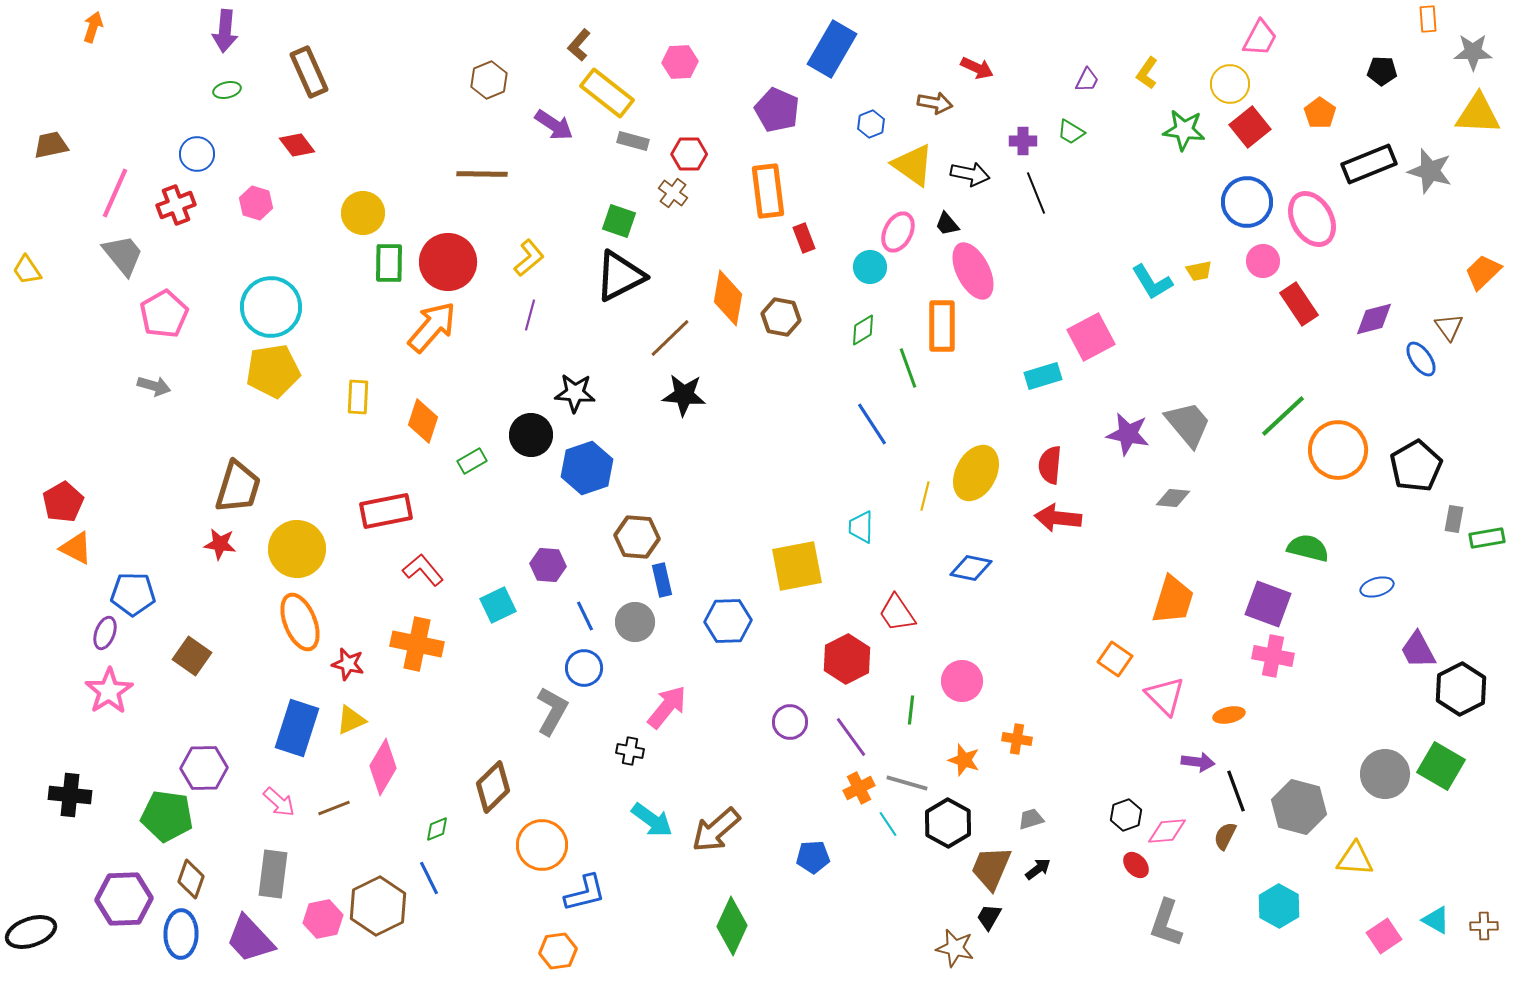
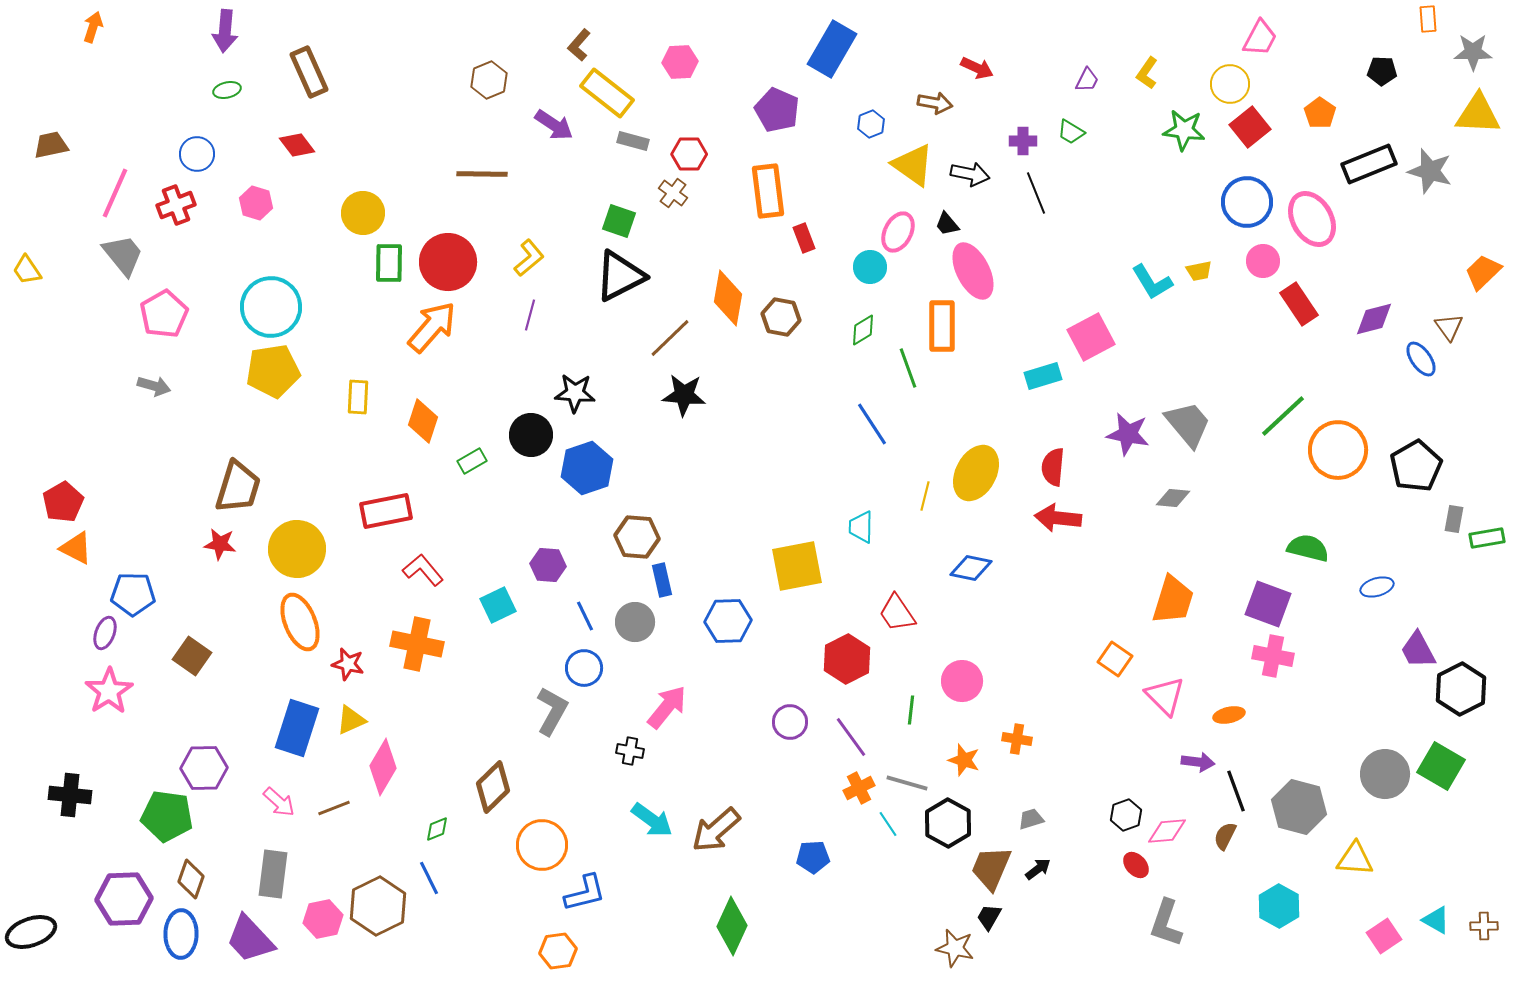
red semicircle at (1050, 465): moved 3 px right, 2 px down
